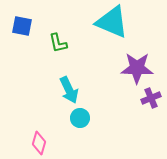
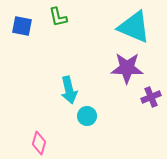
cyan triangle: moved 22 px right, 5 px down
green L-shape: moved 26 px up
purple star: moved 10 px left
cyan arrow: rotated 12 degrees clockwise
purple cross: moved 1 px up
cyan circle: moved 7 px right, 2 px up
